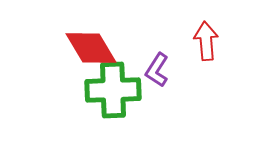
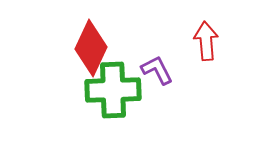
red diamond: rotated 56 degrees clockwise
purple L-shape: rotated 120 degrees clockwise
